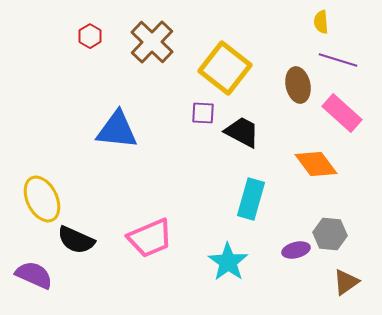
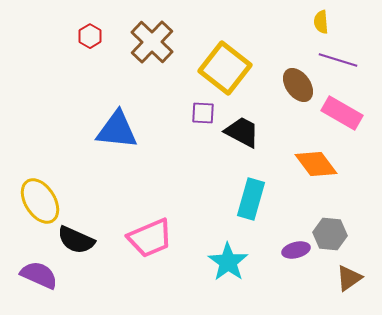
brown ellipse: rotated 24 degrees counterclockwise
pink rectangle: rotated 12 degrees counterclockwise
yellow ellipse: moved 2 px left, 2 px down; rotated 6 degrees counterclockwise
purple semicircle: moved 5 px right
brown triangle: moved 3 px right, 4 px up
